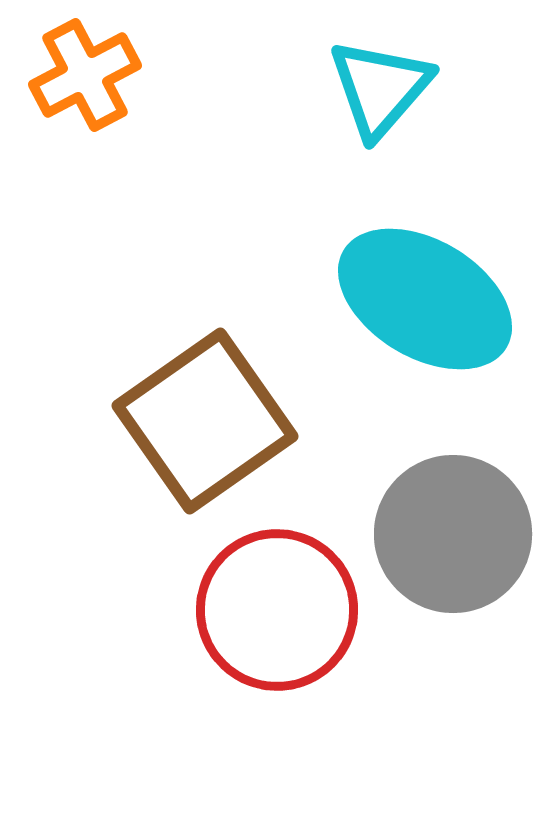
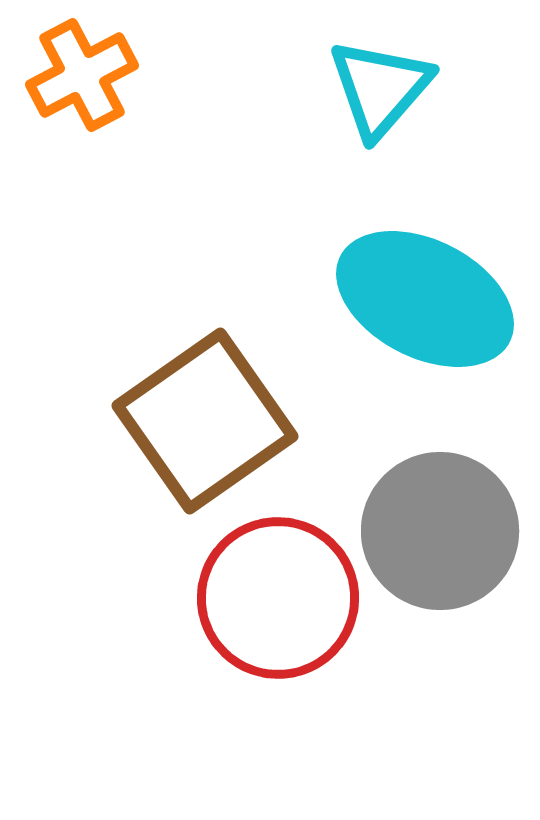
orange cross: moved 3 px left
cyan ellipse: rotated 4 degrees counterclockwise
gray circle: moved 13 px left, 3 px up
red circle: moved 1 px right, 12 px up
